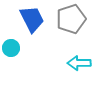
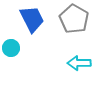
gray pentagon: moved 3 px right; rotated 24 degrees counterclockwise
